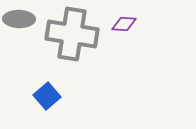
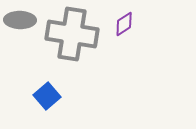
gray ellipse: moved 1 px right, 1 px down
purple diamond: rotated 35 degrees counterclockwise
